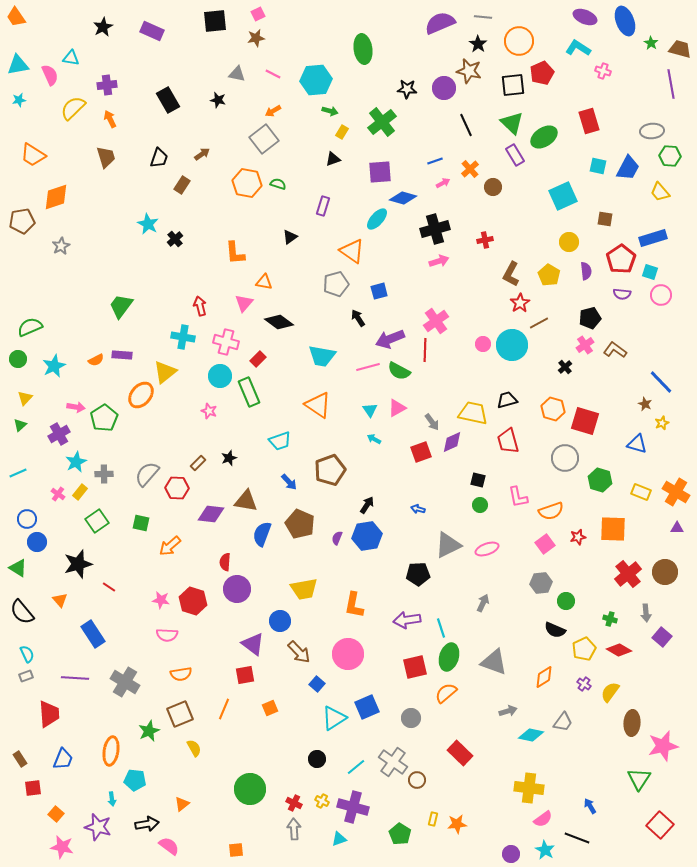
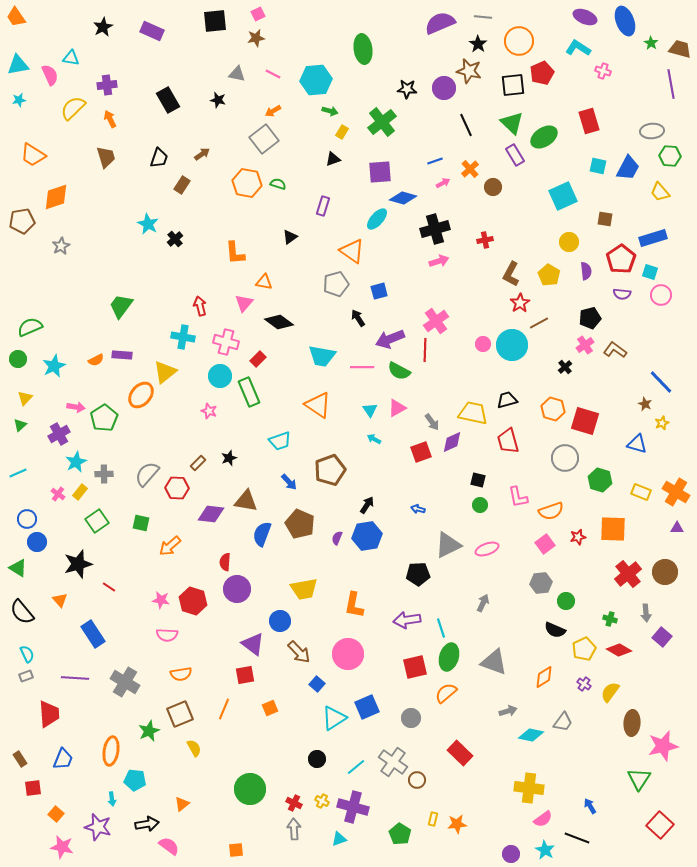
pink line at (368, 367): moved 6 px left; rotated 15 degrees clockwise
